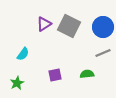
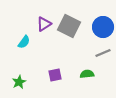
cyan semicircle: moved 1 px right, 12 px up
green star: moved 2 px right, 1 px up
